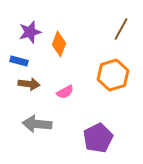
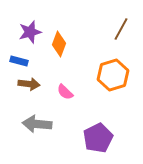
pink semicircle: rotated 72 degrees clockwise
